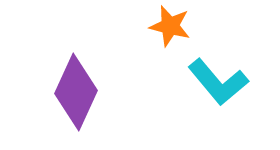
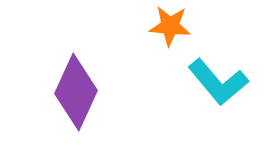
orange star: rotated 9 degrees counterclockwise
